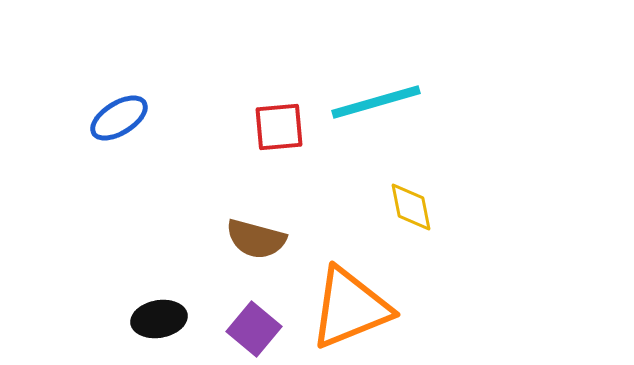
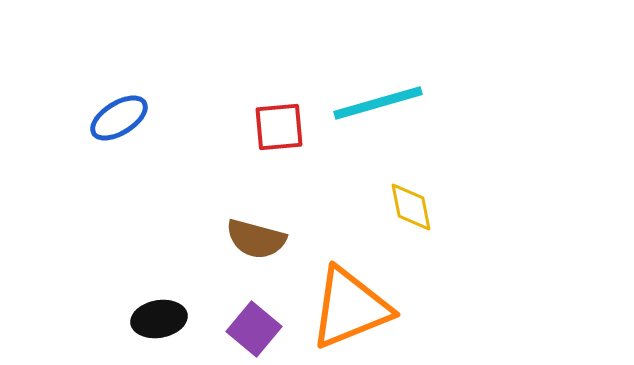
cyan line: moved 2 px right, 1 px down
